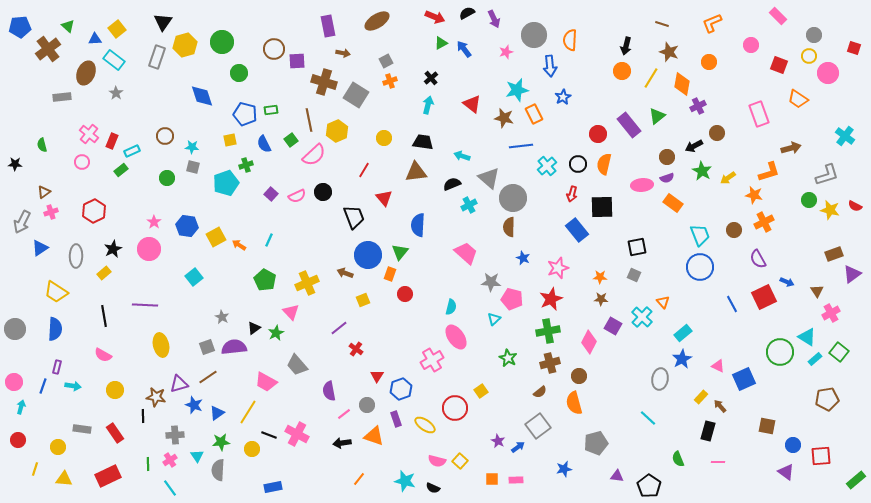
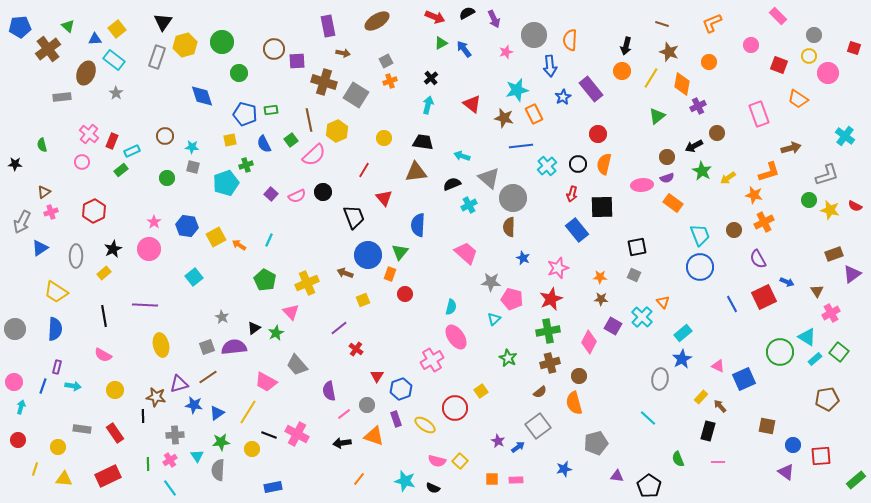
purple rectangle at (629, 125): moved 38 px left, 36 px up
blue star at (194, 405): rotated 12 degrees counterclockwise
